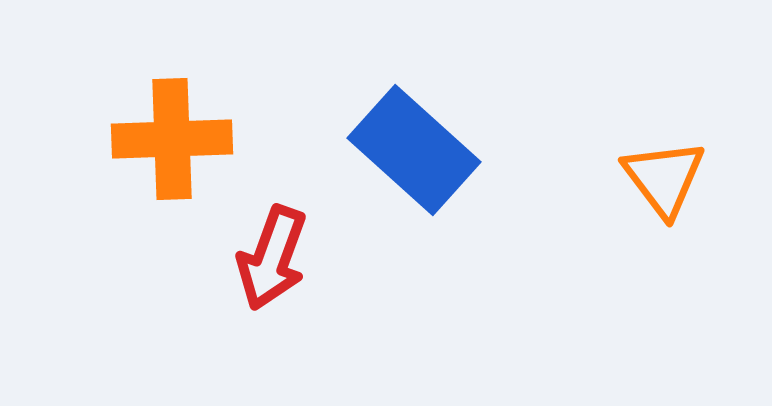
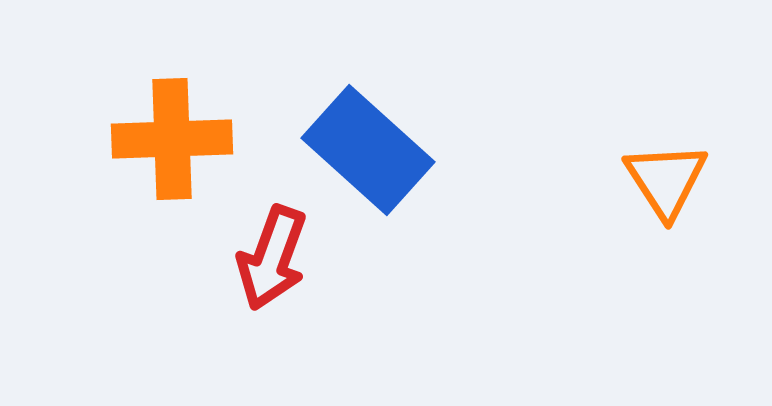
blue rectangle: moved 46 px left
orange triangle: moved 2 px right, 2 px down; rotated 4 degrees clockwise
